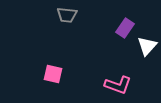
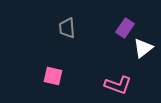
gray trapezoid: moved 13 px down; rotated 80 degrees clockwise
white triangle: moved 4 px left, 2 px down; rotated 10 degrees clockwise
pink square: moved 2 px down
